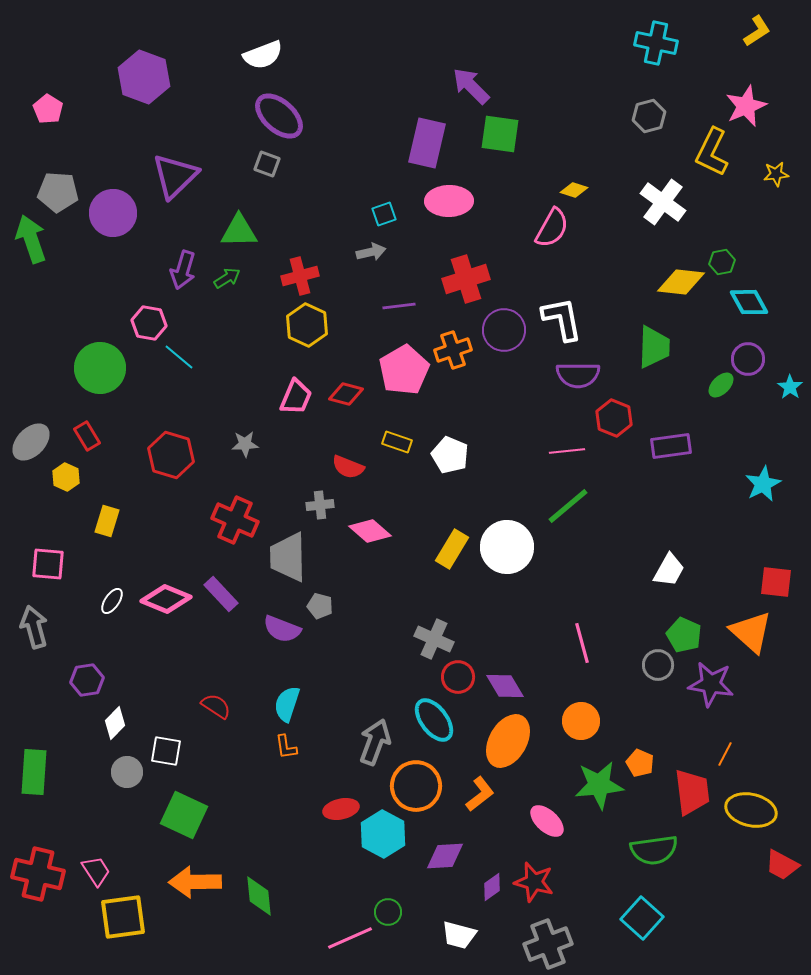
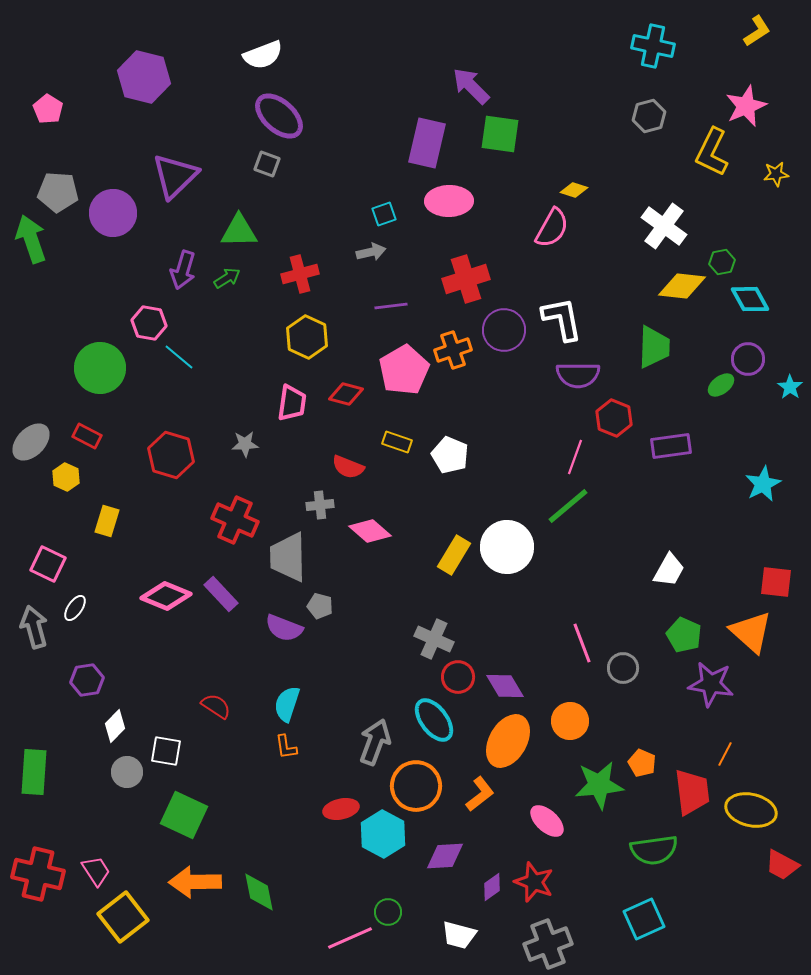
cyan cross at (656, 43): moved 3 px left, 3 px down
purple hexagon at (144, 77): rotated 6 degrees counterclockwise
white cross at (663, 202): moved 1 px right, 24 px down
red cross at (300, 276): moved 2 px up
yellow diamond at (681, 282): moved 1 px right, 4 px down
cyan diamond at (749, 302): moved 1 px right, 3 px up
purple line at (399, 306): moved 8 px left
yellow hexagon at (307, 325): moved 12 px down
green ellipse at (721, 385): rotated 8 degrees clockwise
pink trapezoid at (296, 397): moved 4 px left, 6 px down; rotated 15 degrees counterclockwise
red rectangle at (87, 436): rotated 32 degrees counterclockwise
pink line at (567, 451): moved 8 px right, 6 px down; rotated 64 degrees counterclockwise
yellow rectangle at (452, 549): moved 2 px right, 6 px down
pink square at (48, 564): rotated 21 degrees clockwise
pink diamond at (166, 599): moved 3 px up
white ellipse at (112, 601): moved 37 px left, 7 px down
purple semicircle at (282, 629): moved 2 px right, 1 px up
pink line at (582, 643): rotated 6 degrees counterclockwise
gray circle at (658, 665): moved 35 px left, 3 px down
orange circle at (581, 721): moved 11 px left
white diamond at (115, 723): moved 3 px down
orange pentagon at (640, 763): moved 2 px right
red star at (534, 882): rotated 6 degrees clockwise
green diamond at (259, 896): moved 4 px up; rotated 6 degrees counterclockwise
yellow square at (123, 917): rotated 30 degrees counterclockwise
cyan square at (642, 918): moved 2 px right, 1 px down; rotated 24 degrees clockwise
